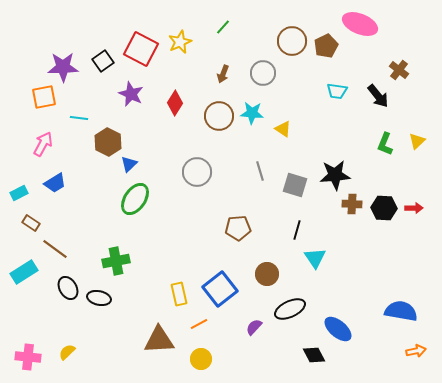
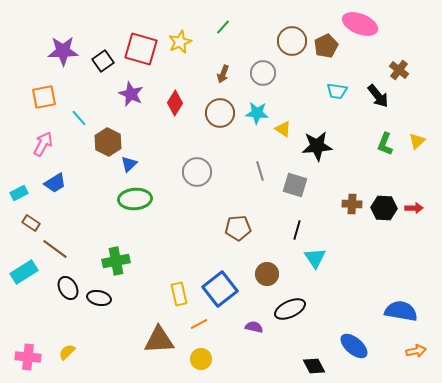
red square at (141, 49): rotated 12 degrees counterclockwise
purple star at (63, 67): moved 16 px up
cyan star at (252, 113): moved 5 px right
brown circle at (219, 116): moved 1 px right, 3 px up
cyan line at (79, 118): rotated 42 degrees clockwise
black star at (335, 175): moved 18 px left, 29 px up
green ellipse at (135, 199): rotated 52 degrees clockwise
purple semicircle at (254, 327): rotated 60 degrees clockwise
blue ellipse at (338, 329): moved 16 px right, 17 px down
black diamond at (314, 355): moved 11 px down
